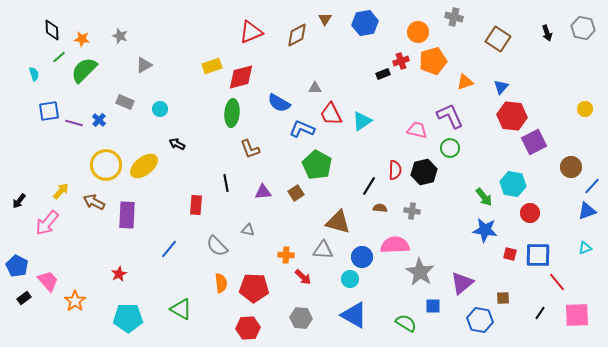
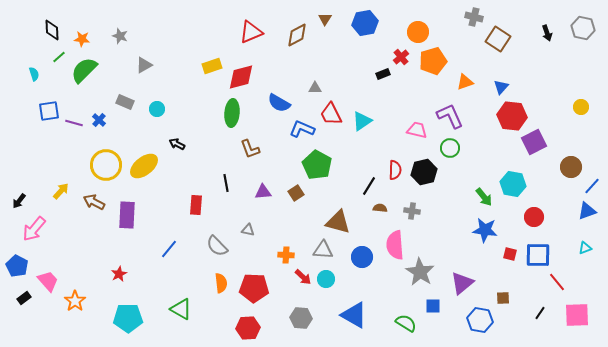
gray cross at (454, 17): moved 20 px right
red cross at (401, 61): moved 4 px up; rotated 21 degrees counterclockwise
cyan circle at (160, 109): moved 3 px left
yellow circle at (585, 109): moved 4 px left, 2 px up
red circle at (530, 213): moved 4 px right, 4 px down
pink arrow at (47, 223): moved 13 px left, 6 px down
pink semicircle at (395, 245): rotated 92 degrees counterclockwise
cyan circle at (350, 279): moved 24 px left
